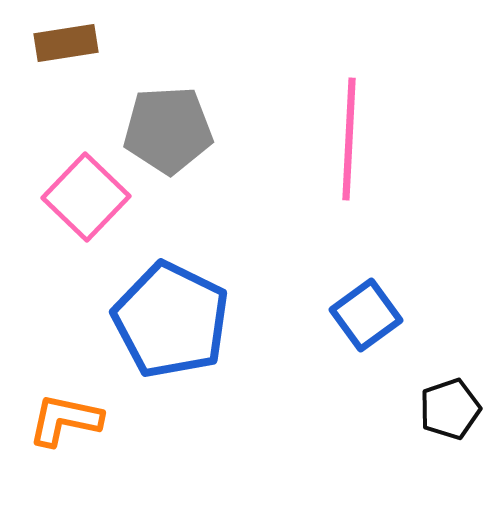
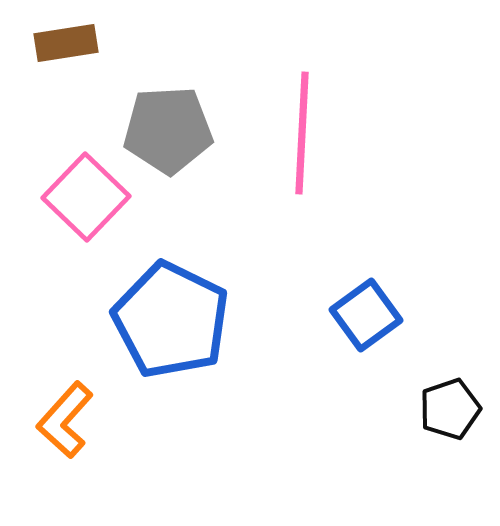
pink line: moved 47 px left, 6 px up
orange L-shape: rotated 60 degrees counterclockwise
